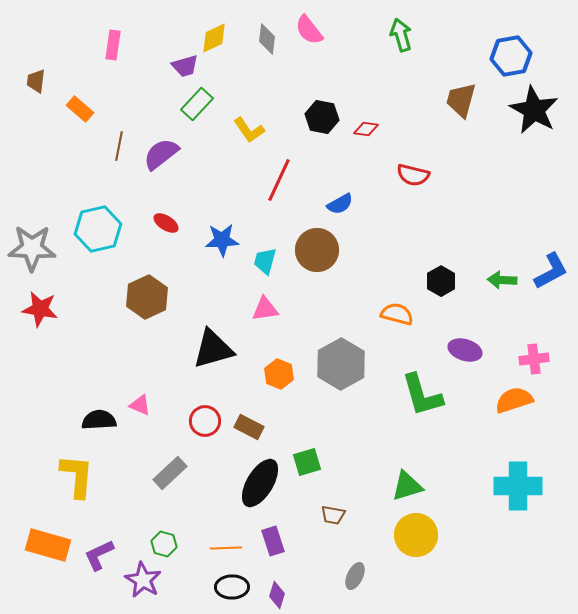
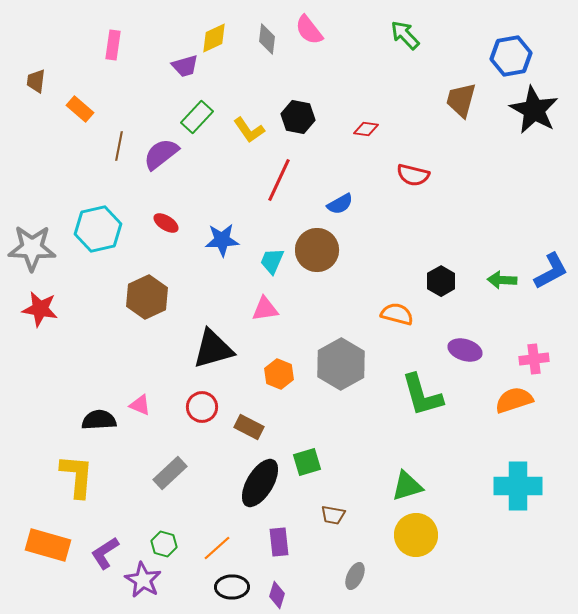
green arrow at (401, 35): moved 4 px right; rotated 28 degrees counterclockwise
green rectangle at (197, 104): moved 13 px down
black hexagon at (322, 117): moved 24 px left
cyan trapezoid at (265, 261): moved 7 px right; rotated 8 degrees clockwise
red circle at (205, 421): moved 3 px left, 14 px up
purple rectangle at (273, 541): moved 6 px right, 1 px down; rotated 12 degrees clockwise
orange line at (226, 548): moved 9 px left; rotated 40 degrees counterclockwise
purple L-shape at (99, 555): moved 6 px right, 2 px up; rotated 8 degrees counterclockwise
